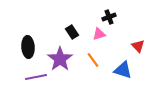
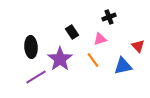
pink triangle: moved 1 px right, 5 px down
black ellipse: moved 3 px right
blue triangle: moved 4 px up; rotated 30 degrees counterclockwise
purple line: rotated 20 degrees counterclockwise
